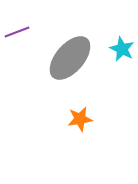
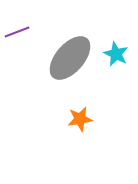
cyan star: moved 6 px left, 5 px down
